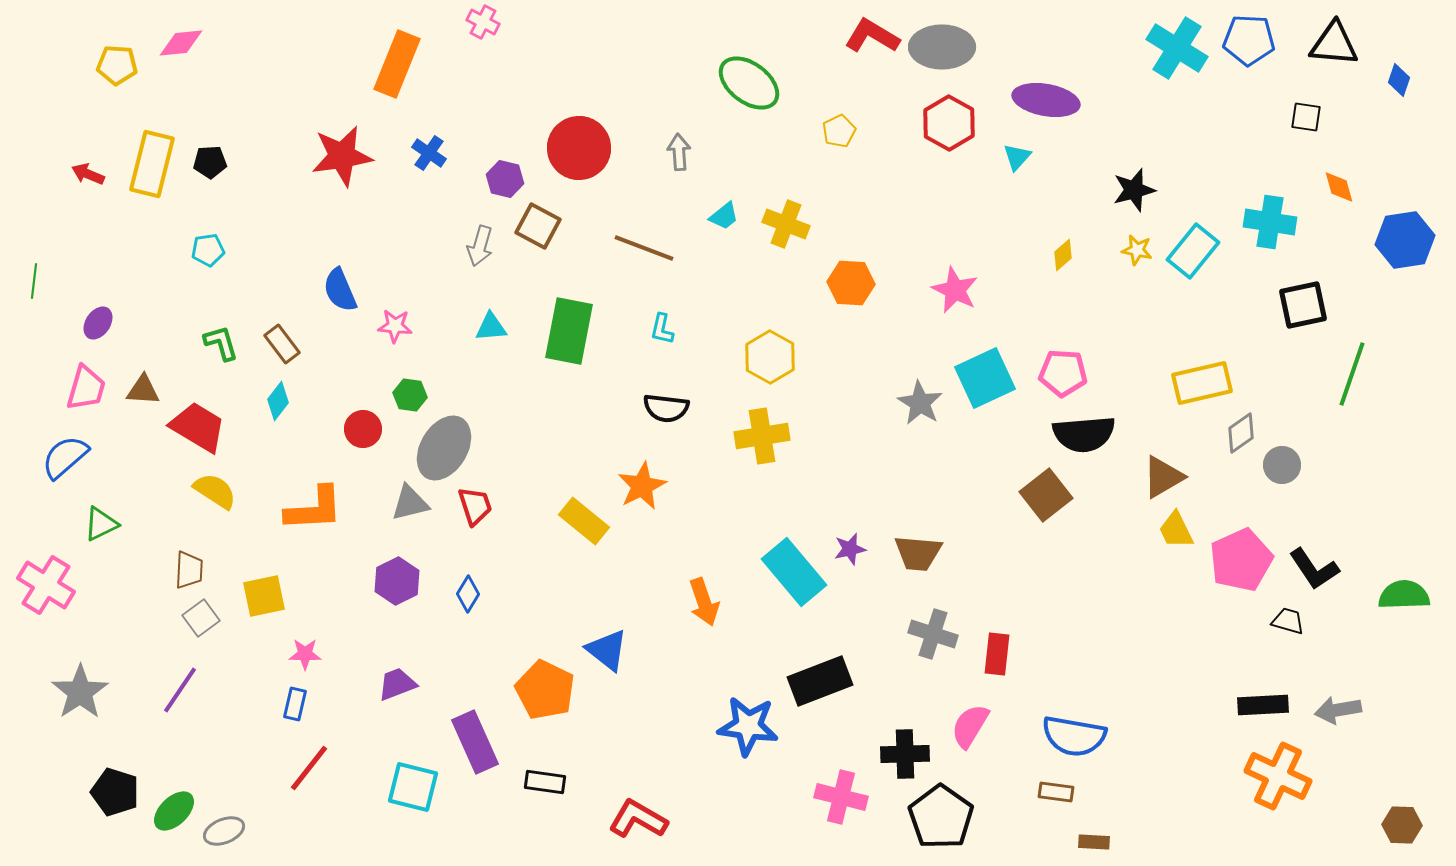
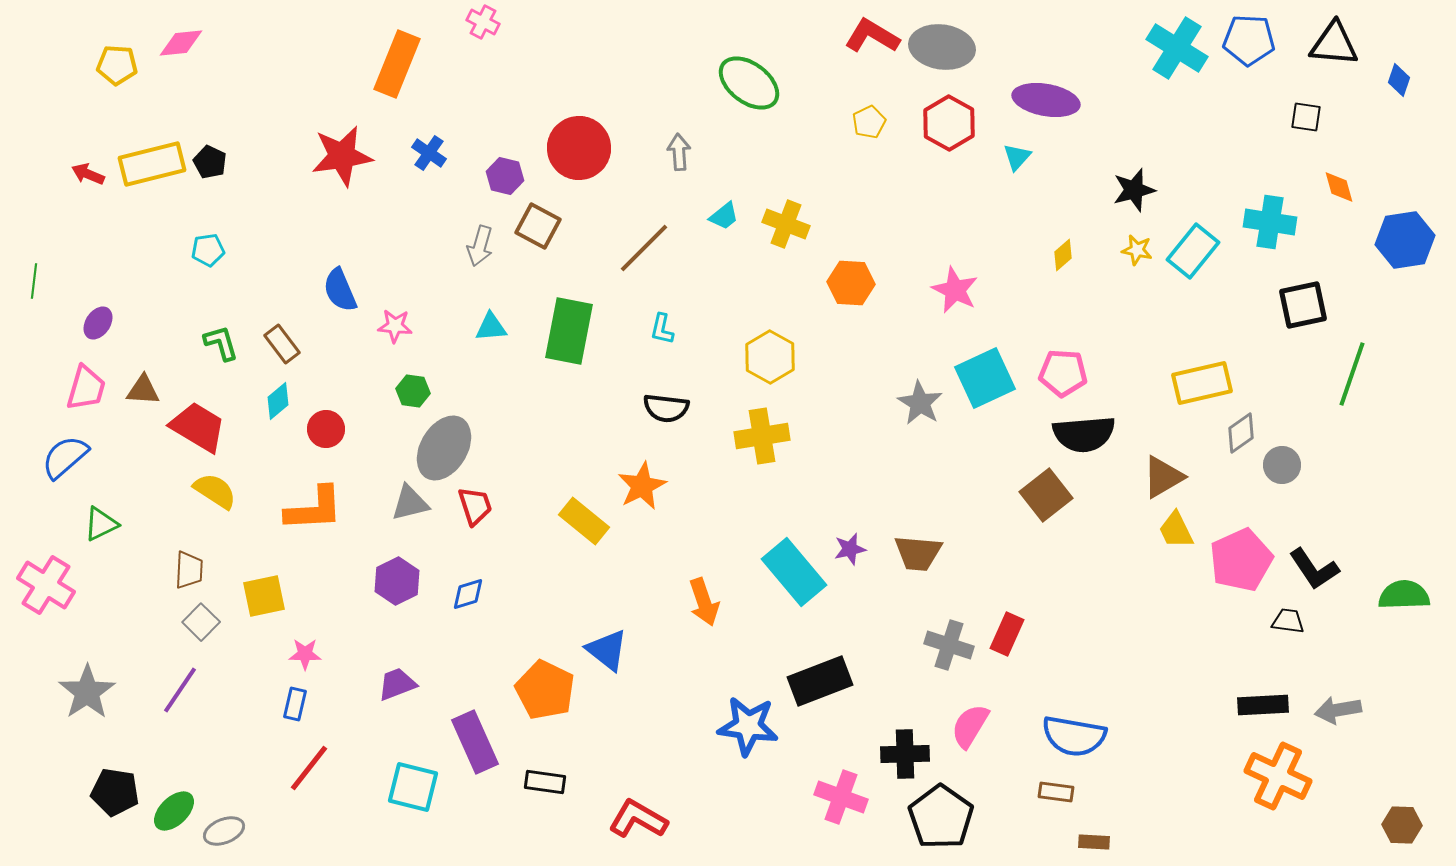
gray ellipse at (942, 47): rotated 8 degrees clockwise
yellow pentagon at (839, 131): moved 30 px right, 9 px up
black pentagon at (210, 162): rotated 28 degrees clockwise
yellow rectangle at (152, 164): rotated 62 degrees clockwise
purple hexagon at (505, 179): moved 3 px up
brown line at (644, 248): rotated 66 degrees counterclockwise
green hexagon at (410, 395): moved 3 px right, 4 px up
cyan diamond at (278, 401): rotated 12 degrees clockwise
red circle at (363, 429): moved 37 px left
blue diamond at (468, 594): rotated 42 degrees clockwise
gray square at (201, 618): moved 4 px down; rotated 9 degrees counterclockwise
black trapezoid at (1288, 621): rotated 8 degrees counterclockwise
gray cross at (933, 634): moved 16 px right, 11 px down
red rectangle at (997, 654): moved 10 px right, 20 px up; rotated 18 degrees clockwise
gray star at (80, 692): moved 7 px right
black pentagon at (115, 792): rotated 9 degrees counterclockwise
pink cross at (841, 797): rotated 6 degrees clockwise
